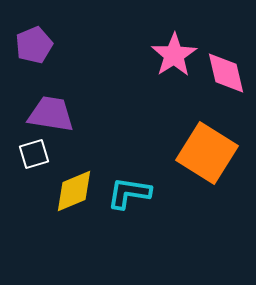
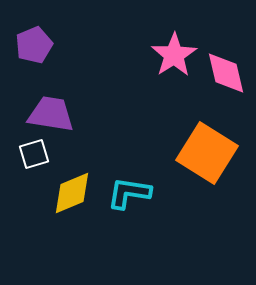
yellow diamond: moved 2 px left, 2 px down
